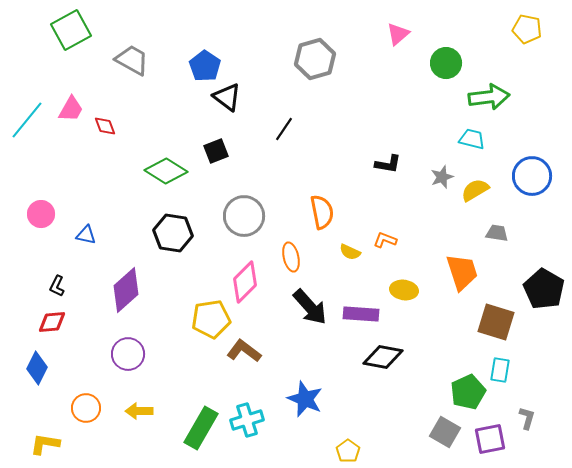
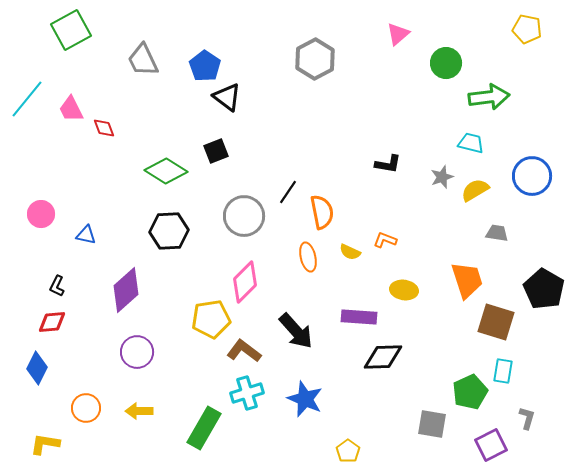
gray hexagon at (315, 59): rotated 12 degrees counterclockwise
gray trapezoid at (132, 60): moved 11 px right; rotated 144 degrees counterclockwise
pink trapezoid at (71, 109): rotated 124 degrees clockwise
cyan line at (27, 120): moved 21 px up
red diamond at (105, 126): moved 1 px left, 2 px down
black line at (284, 129): moved 4 px right, 63 px down
cyan trapezoid at (472, 139): moved 1 px left, 4 px down
black hexagon at (173, 233): moved 4 px left, 2 px up; rotated 12 degrees counterclockwise
orange ellipse at (291, 257): moved 17 px right
orange trapezoid at (462, 272): moved 5 px right, 8 px down
black arrow at (310, 307): moved 14 px left, 24 px down
purple rectangle at (361, 314): moved 2 px left, 3 px down
purple circle at (128, 354): moved 9 px right, 2 px up
black diamond at (383, 357): rotated 12 degrees counterclockwise
cyan rectangle at (500, 370): moved 3 px right, 1 px down
green pentagon at (468, 392): moved 2 px right
cyan cross at (247, 420): moved 27 px up
green rectangle at (201, 428): moved 3 px right
gray square at (445, 432): moved 13 px left, 8 px up; rotated 20 degrees counterclockwise
purple square at (490, 439): moved 1 px right, 6 px down; rotated 16 degrees counterclockwise
